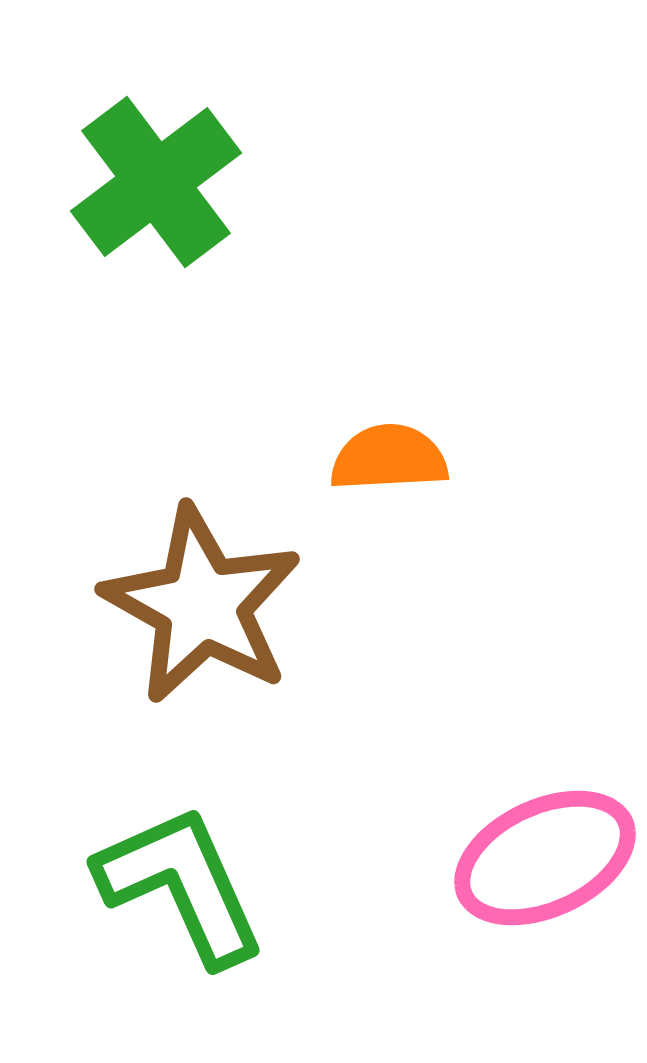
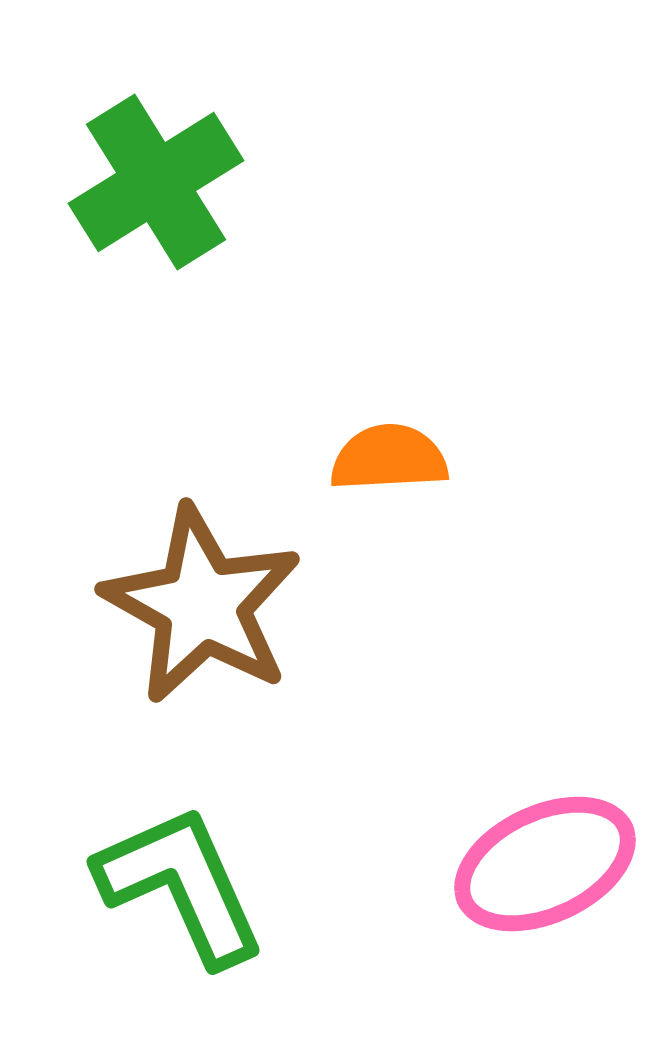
green cross: rotated 5 degrees clockwise
pink ellipse: moved 6 px down
